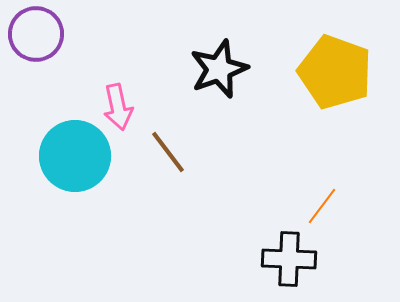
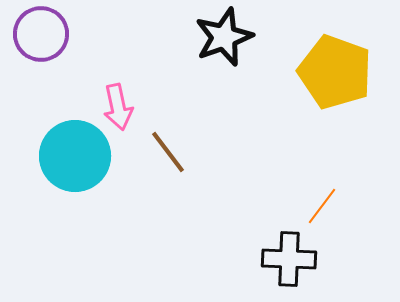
purple circle: moved 5 px right
black star: moved 5 px right, 32 px up
